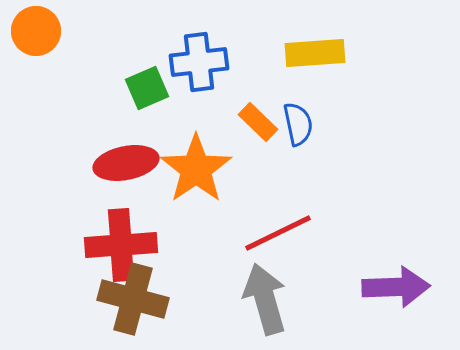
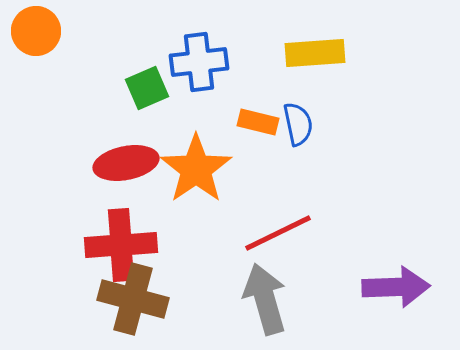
orange rectangle: rotated 30 degrees counterclockwise
